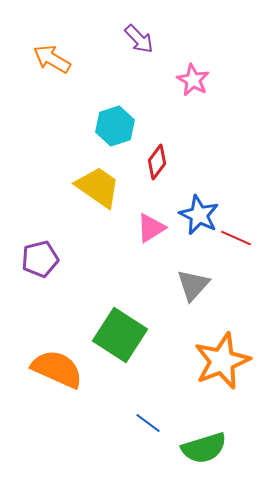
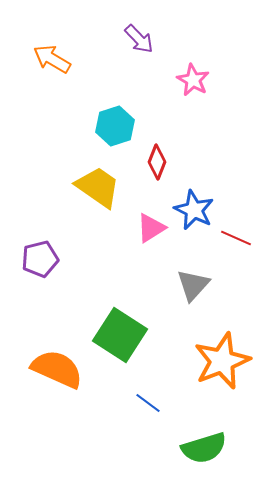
red diamond: rotated 16 degrees counterclockwise
blue star: moved 5 px left, 5 px up
blue line: moved 20 px up
